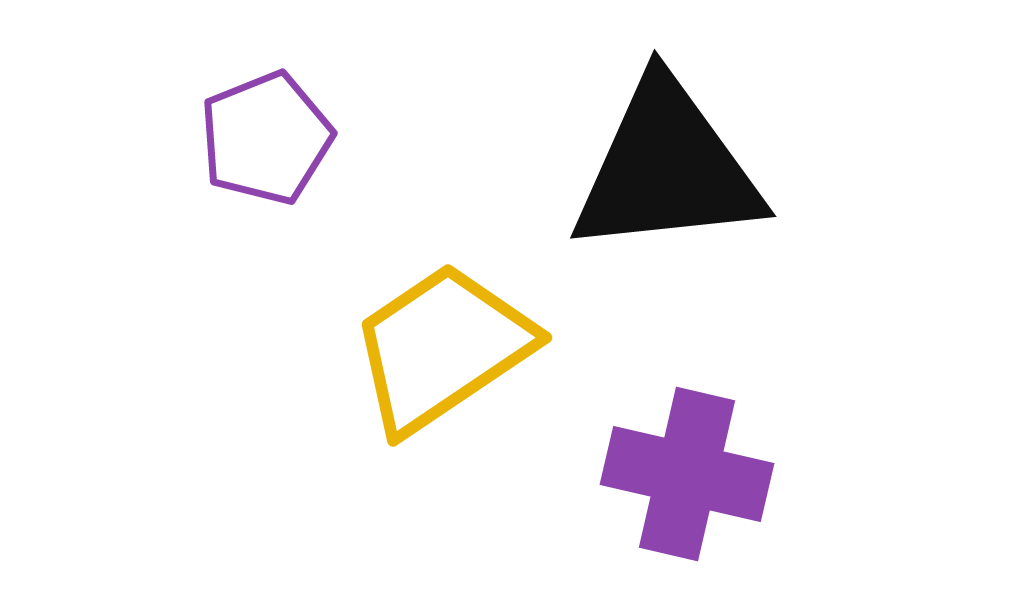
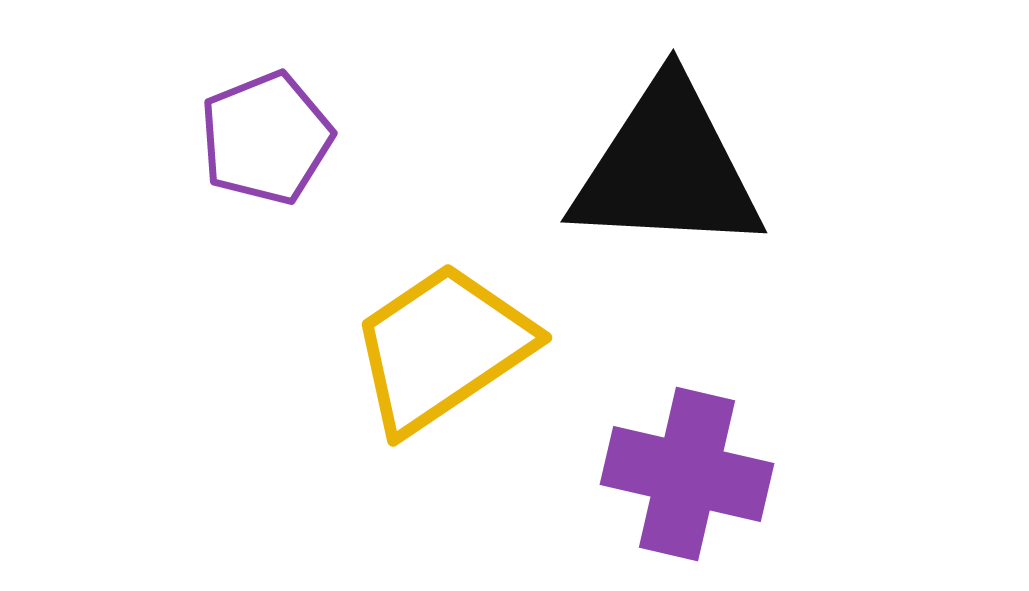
black triangle: rotated 9 degrees clockwise
